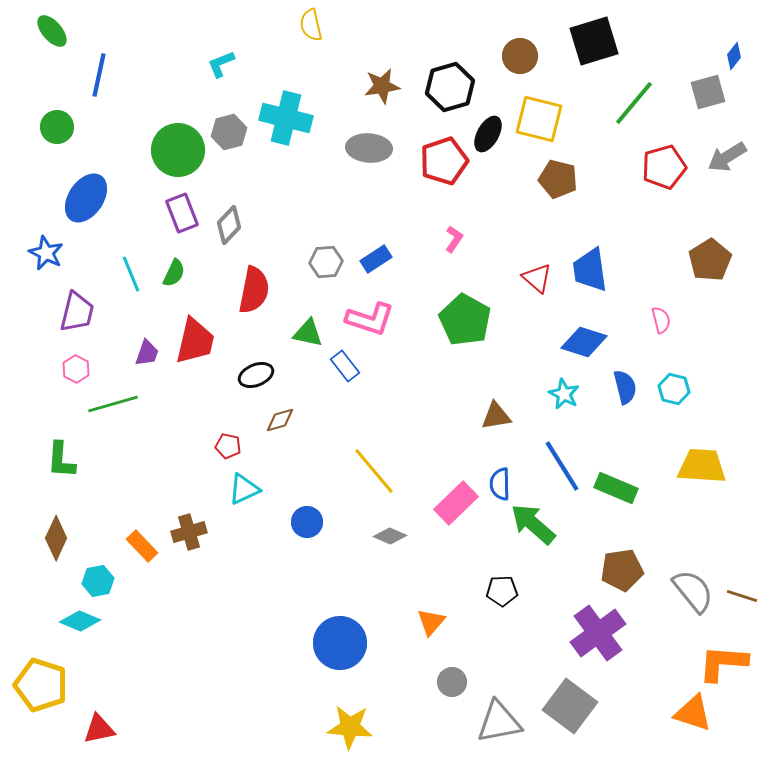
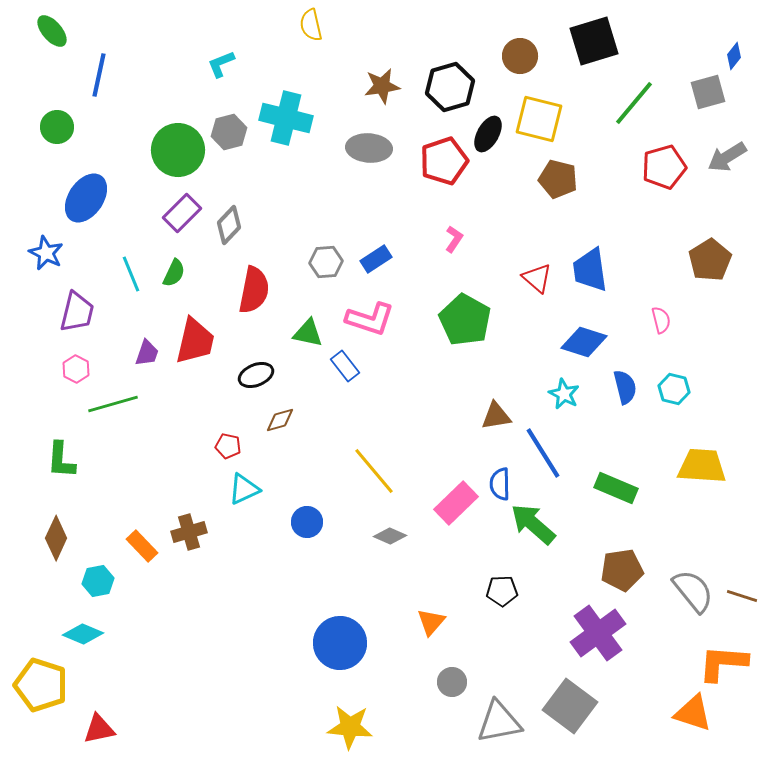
purple rectangle at (182, 213): rotated 66 degrees clockwise
blue line at (562, 466): moved 19 px left, 13 px up
cyan diamond at (80, 621): moved 3 px right, 13 px down
